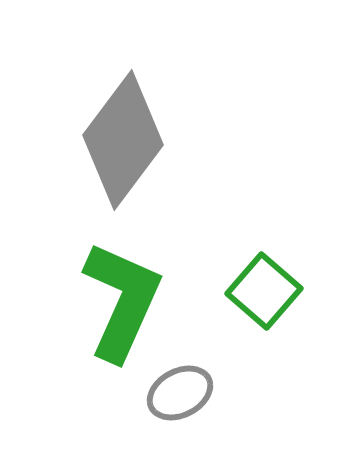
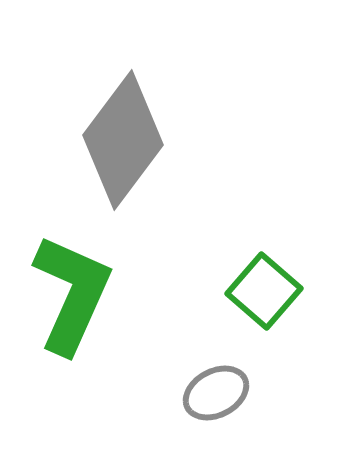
green L-shape: moved 50 px left, 7 px up
gray ellipse: moved 36 px right
